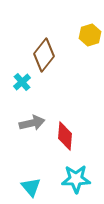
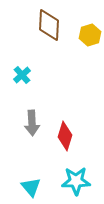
brown diamond: moved 5 px right, 30 px up; rotated 36 degrees counterclockwise
cyan cross: moved 7 px up
gray arrow: rotated 100 degrees clockwise
red diamond: rotated 12 degrees clockwise
cyan star: moved 2 px down
